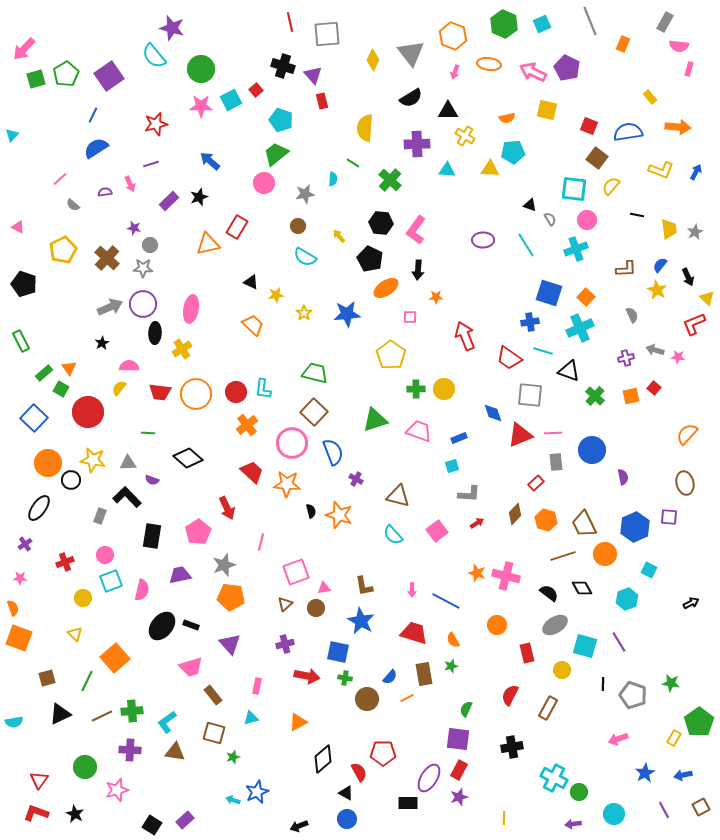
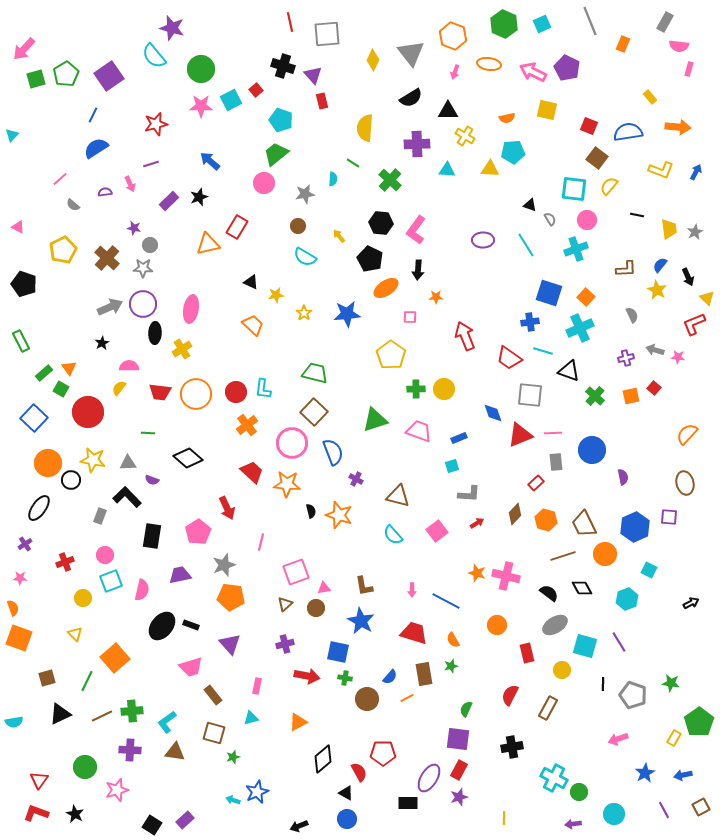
yellow semicircle at (611, 186): moved 2 px left
